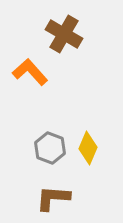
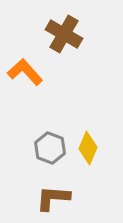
orange L-shape: moved 5 px left
